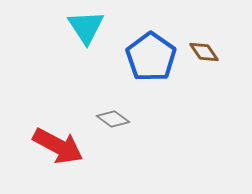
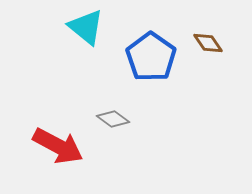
cyan triangle: rotated 18 degrees counterclockwise
brown diamond: moved 4 px right, 9 px up
